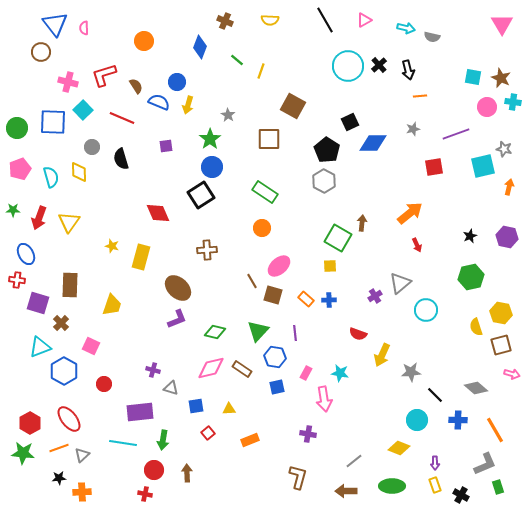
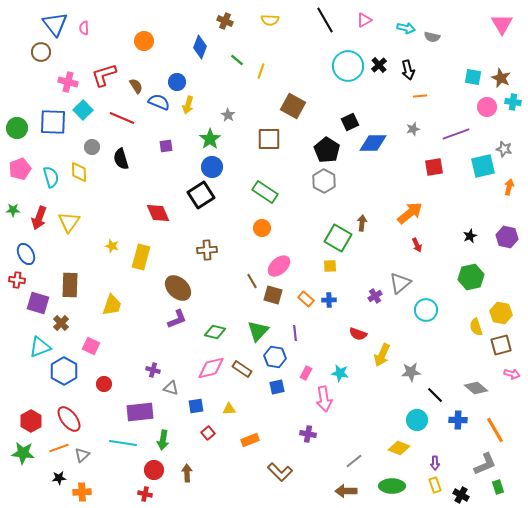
red hexagon at (30, 423): moved 1 px right, 2 px up
brown L-shape at (298, 477): moved 18 px left, 5 px up; rotated 120 degrees clockwise
